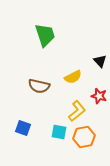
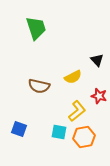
green trapezoid: moved 9 px left, 7 px up
black triangle: moved 3 px left, 1 px up
blue square: moved 4 px left, 1 px down
